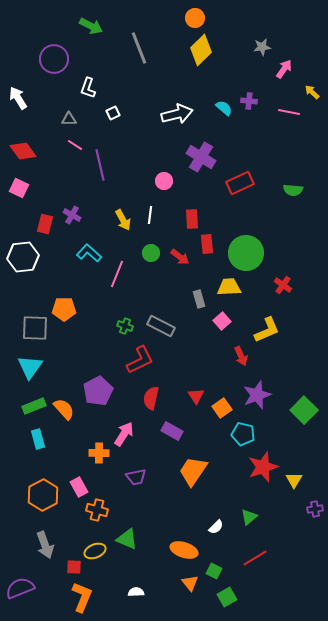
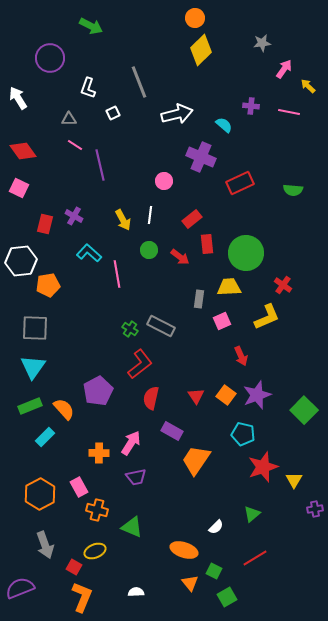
gray star at (262, 47): moved 4 px up
gray line at (139, 48): moved 34 px down
purple circle at (54, 59): moved 4 px left, 1 px up
yellow arrow at (312, 92): moved 4 px left, 6 px up
purple cross at (249, 101): moved 2 px right, 5 px down
cyan semicircle at (224, 108): moved 17 px down
purple cross at (201, 157): rotated 8 degrees counterclockwise
purple cross at (72, 215): moved 2 px right, 1 px down
red rectangle at (192, 219): rotated 54 degrees clockwise
green circle at (151, 253): moved 2 px left, 3 px up
white hexagon at (23, 257): moved 2 px left, 4 px down
pink line at (117, 274): rotated 32 degrees counterclockwise
gray rectangle at (199, 299): rotated 24 degrees clockwise
orange pentagon at (64, 309): moved 16 px left, 24 px up; rotated 10 degrees counterclockwise
pink square at (222, 321): rotated 18 degrees clockwise
green cross at (125, 326): moved 5 px right, 3 px down; rotated 14 degrees clockwise
yellow L-shape at (267, 330): moved 13 px up
red L-shape at (140, 360): moved 4 px down; rotated 12 degrees counterclockwise
cyan triangle at (30, 367): moved 3 px right
green rectangle at (34, 406): moved 4 px left
orange square at (222, 408): moved 4 px right, 13 px up; rotated 18 degrees counterclockwise
pink arrow at (124, 434): moved 7 px right, 9 px down
cyan rectangle at (38, 439): moved 7 px right, 2 px up; rotated 60 degrees clockwise
orange trapezoid at (193, 471): moved 3 px right, 11 px up
orange hexagon at (43, 495): moved 3 px left, 1 px up
green triangle at (249, 517): moved 3 px right, 3 px up
green triangle at (127, 539): moved 5 px right, 12 px up
red square at (74, 567): rotated 28 degrees clockwise
